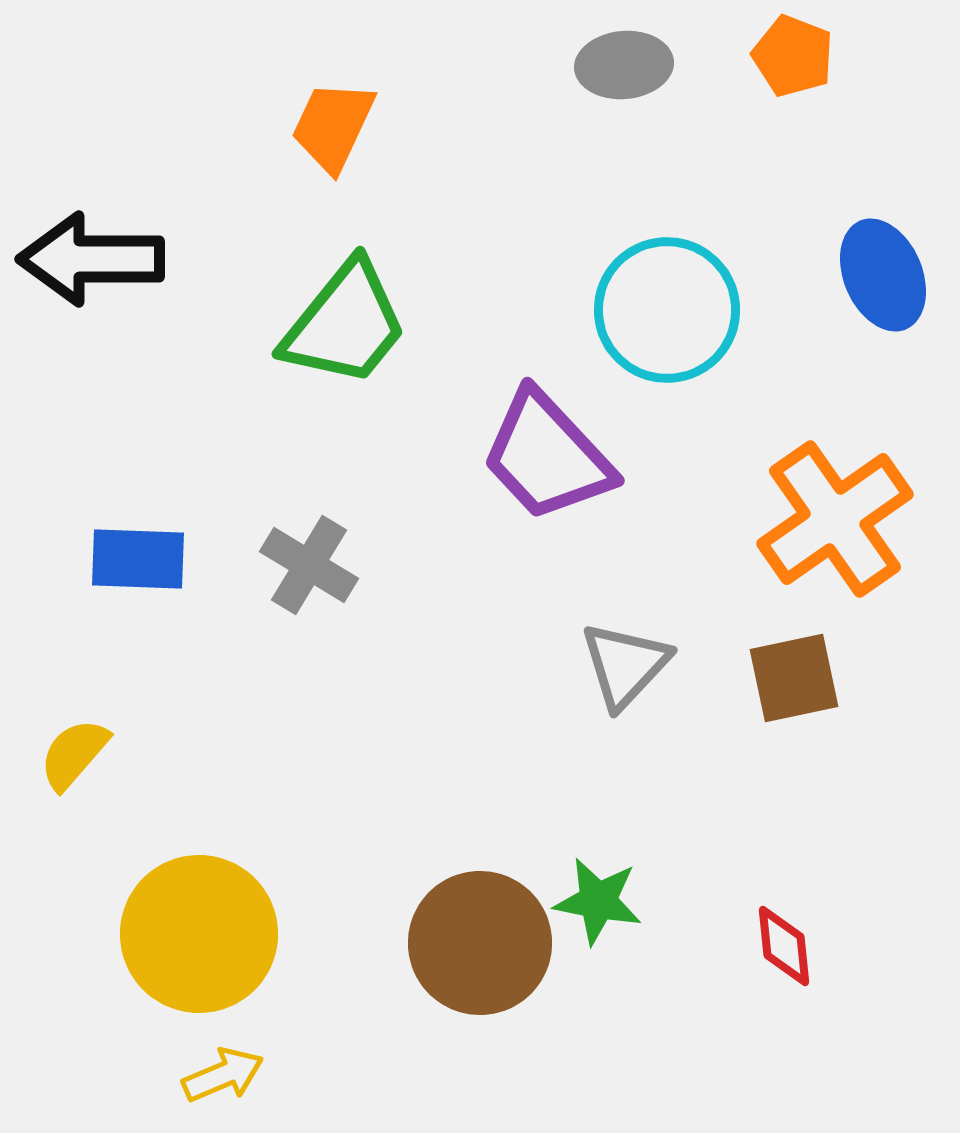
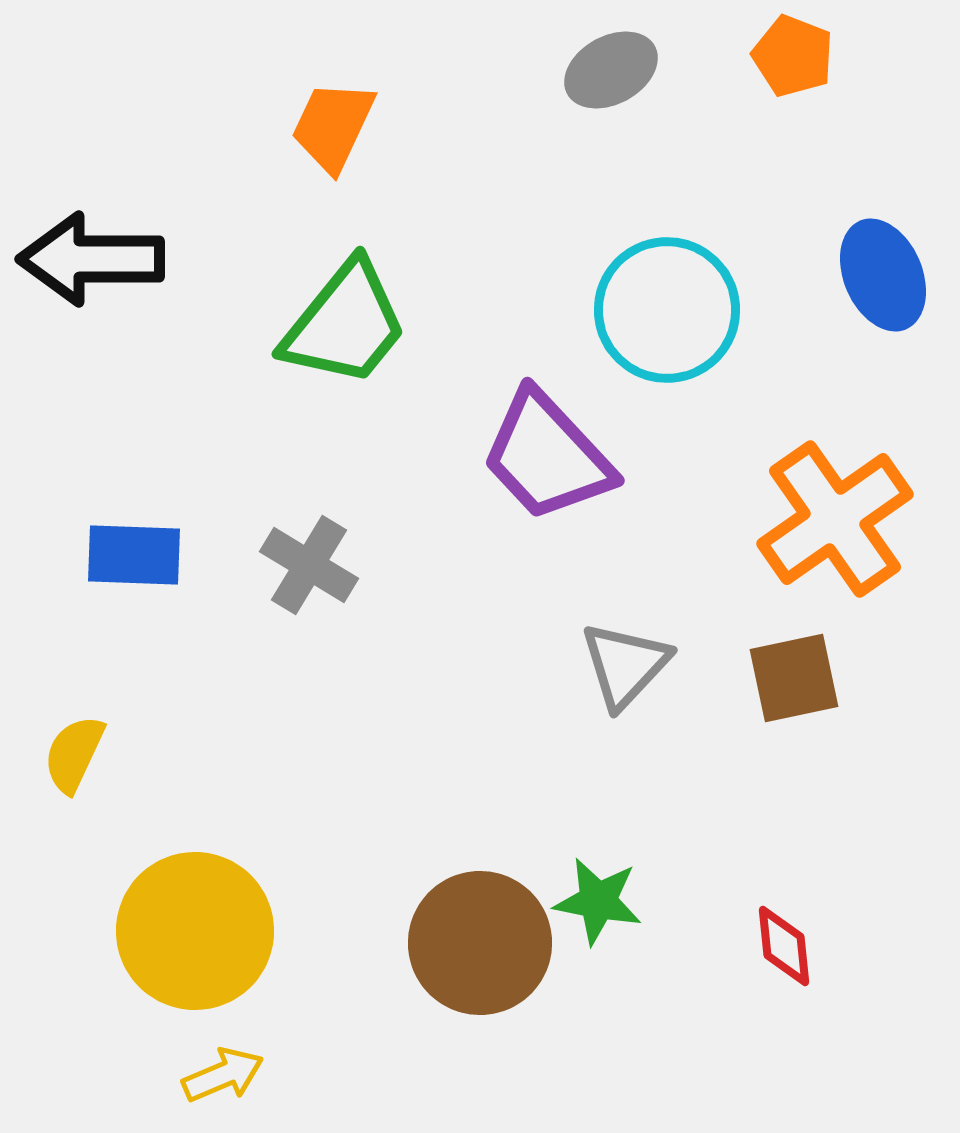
gray ellipse: moved 13 px left, 5 px down; rotated 24 degrees counterclockwise
blue rectangle: moved 4 px left, 4 px up
yellow semicircle: rotated 16 degrees counterclockwise
yellow circle: moved 4 px left, 3 px up
